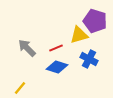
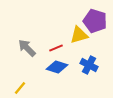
blue cross: moved 6 px down
